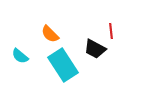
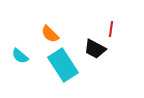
red line: moved 2 px up; rotated 14 degrees clockwise
